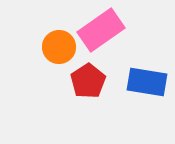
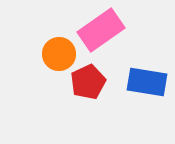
orange circle: moved 7 px down
red pentagon: moved 1 px down; rotated 8 degrees clockwise
